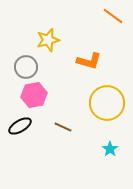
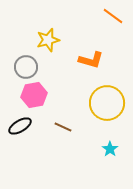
orange L-shape: moved 2 px right, 1 px up
